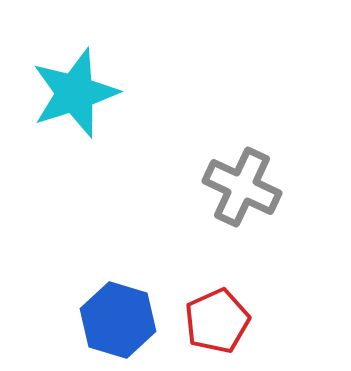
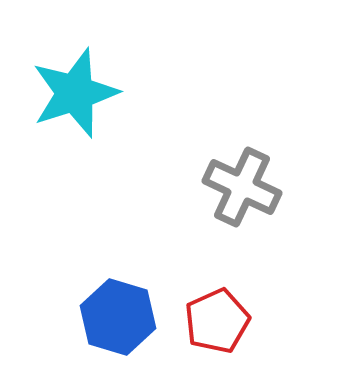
blue hexagon: moved 3 px up
